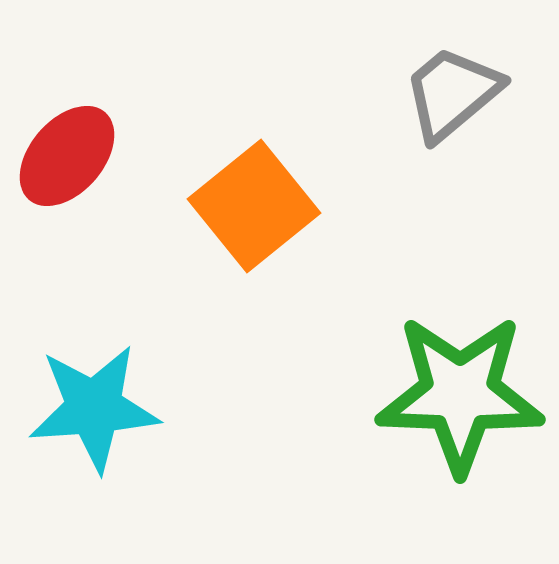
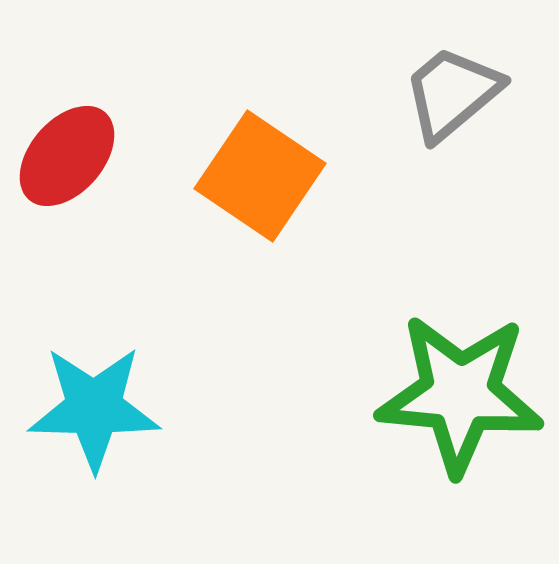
orange square: moved 6 px right, 30 px up; rotated 17 degrees counterclockwise
green star: rotated 3 degrees clockwise
cyan star: rotated 5 degrees clockwise
